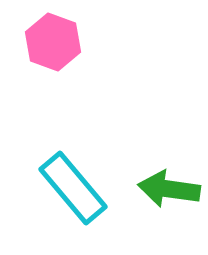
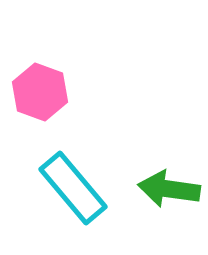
pink hexagon: moved 13 px left, 50 px down
